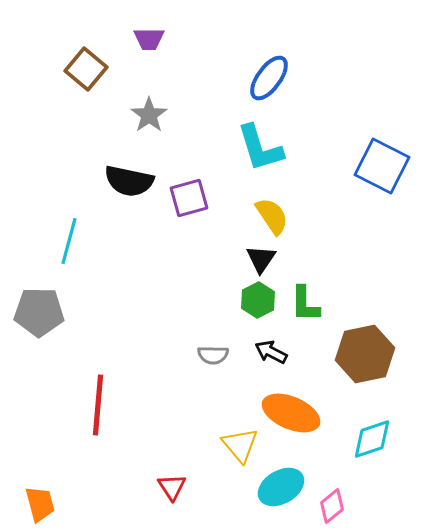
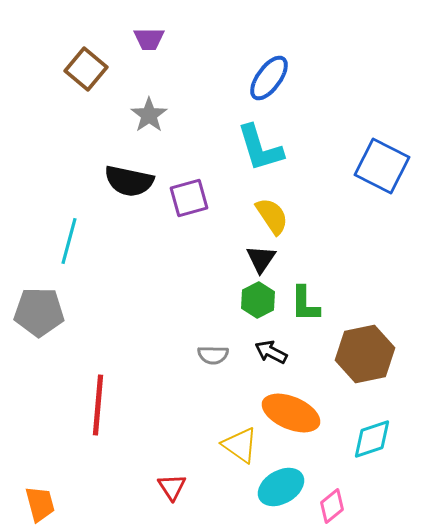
yellow triangle: rotated 15 degrees counterclockwise
